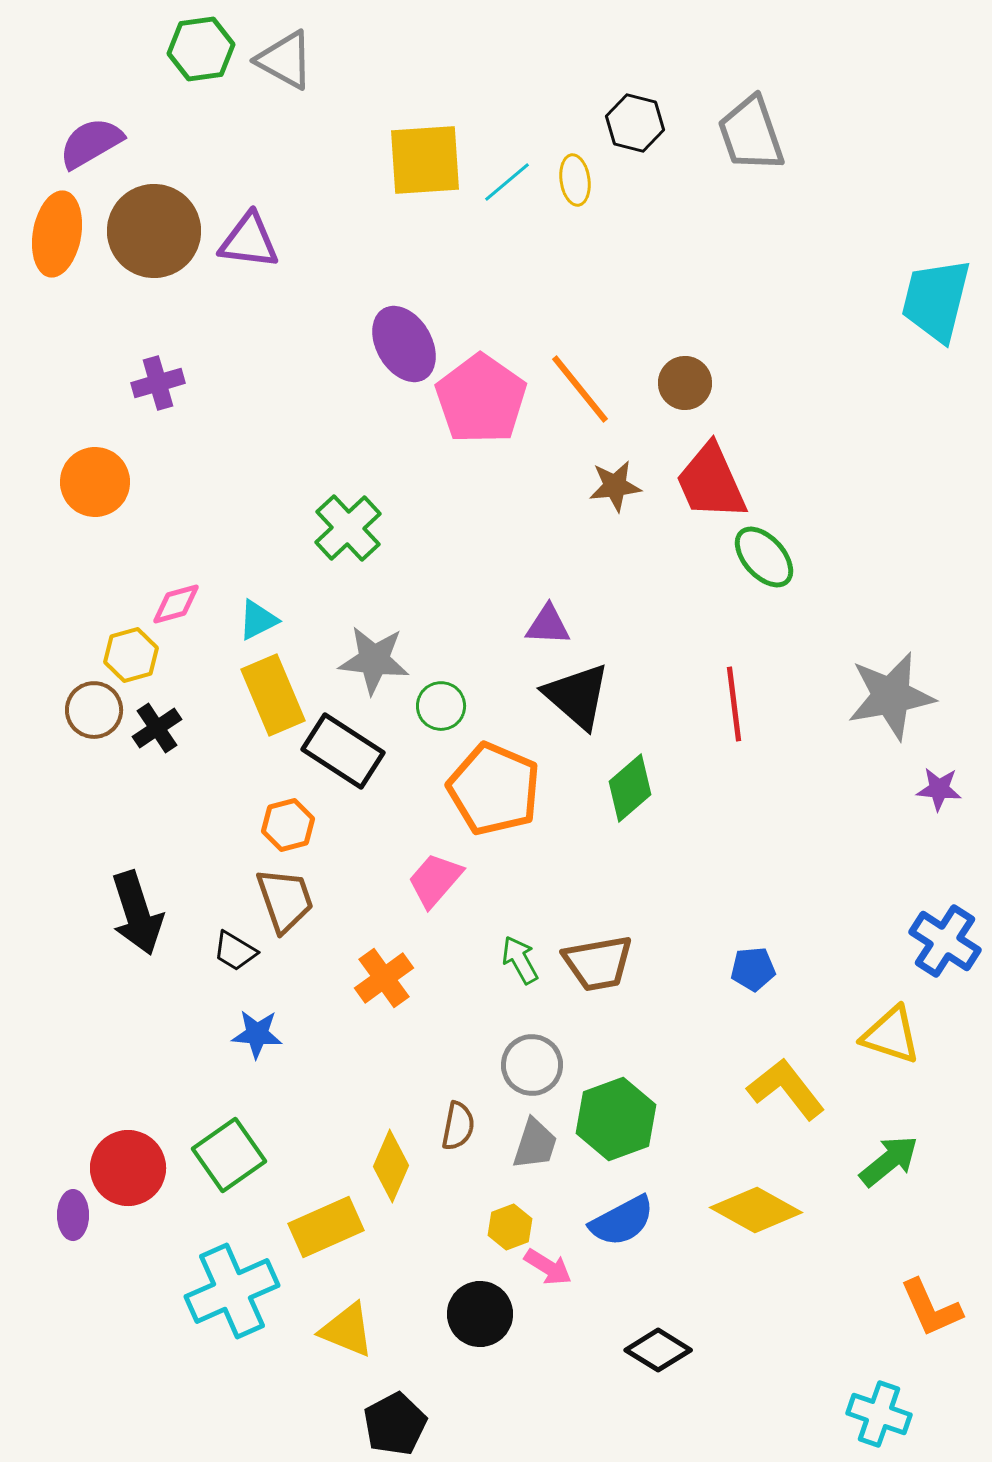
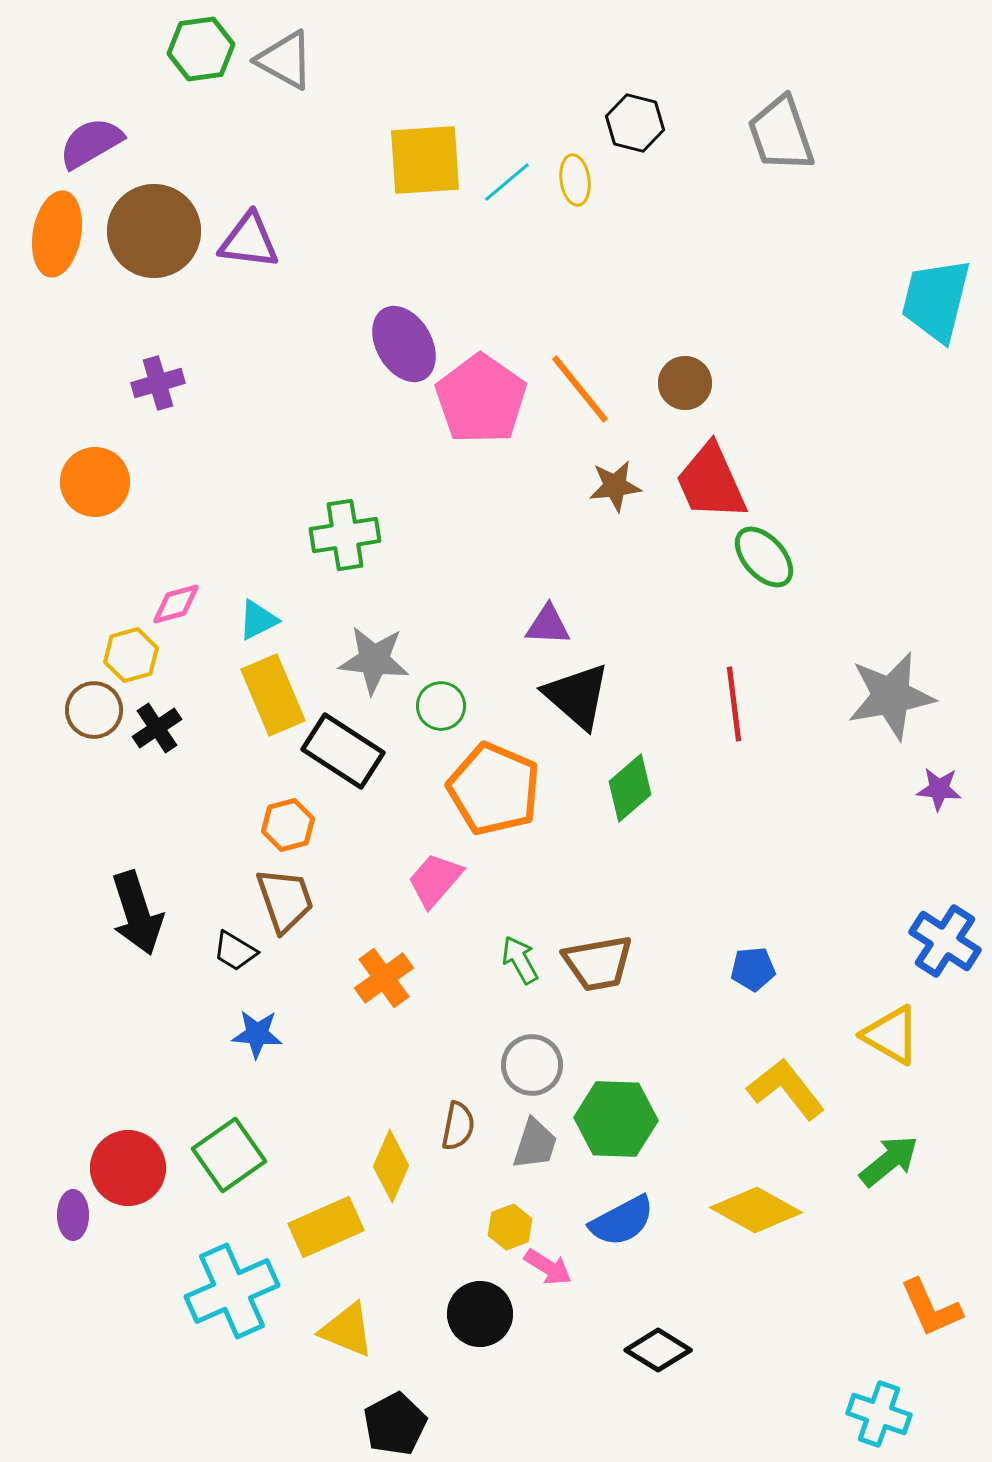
gray trapezoid at (751, 134): moved 30 px right
green cross at (348, 528): moved 3 px left, 7 px down; rotated 34 degrees clockwise
yellow triangle at (891, 1035): rotated 12 degrees clockwise
green hexagon at (616, 1119): rotated 22 degrees clockwise
